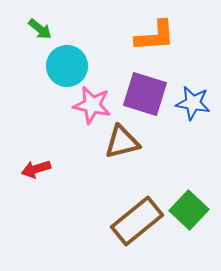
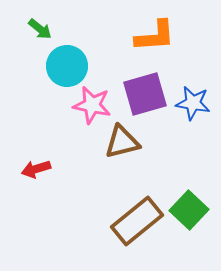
purple square: rotated 33 degrees counterclockwise
